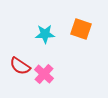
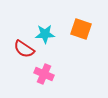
red semicircle: moved 4 px right, 17 px up
pink cross: rotated 18 degrees counterclockwise
